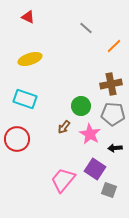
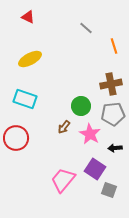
orange line: rotated 63 degrees counterclockwise
yellow ellipse: rotated 10 degrees counterclockwise
gray pentagon: rotated 10 degrees counterclockwise
red circle: moved 1 px left, 1 px up
